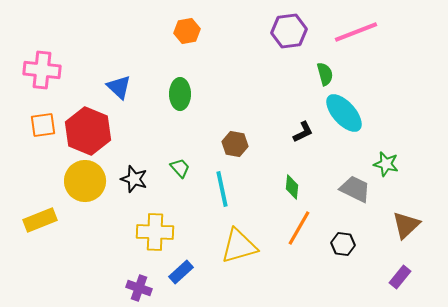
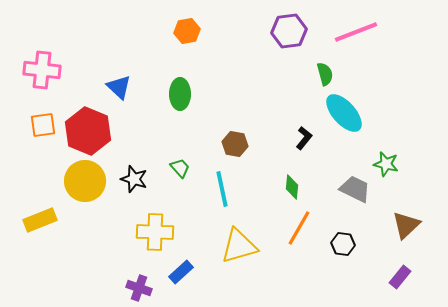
black L-shape: moved 1 px right, 6 px down; rotated 25 degrees counterclockwise
